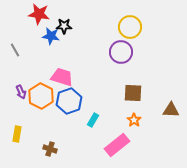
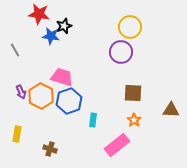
black star: rotated 21 degrees counterclockwise
cyan rectangle: rotated 24 degrees counterclockwise
